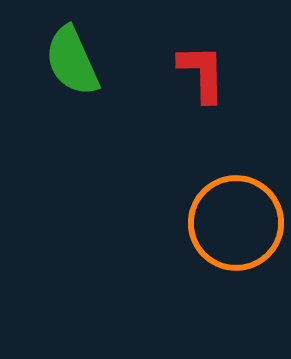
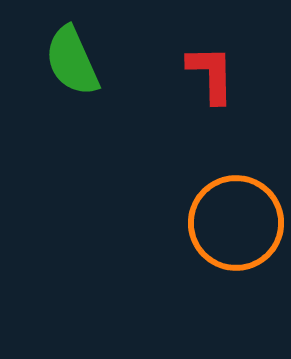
red L-shape: moved 9 px right, 1 px down
